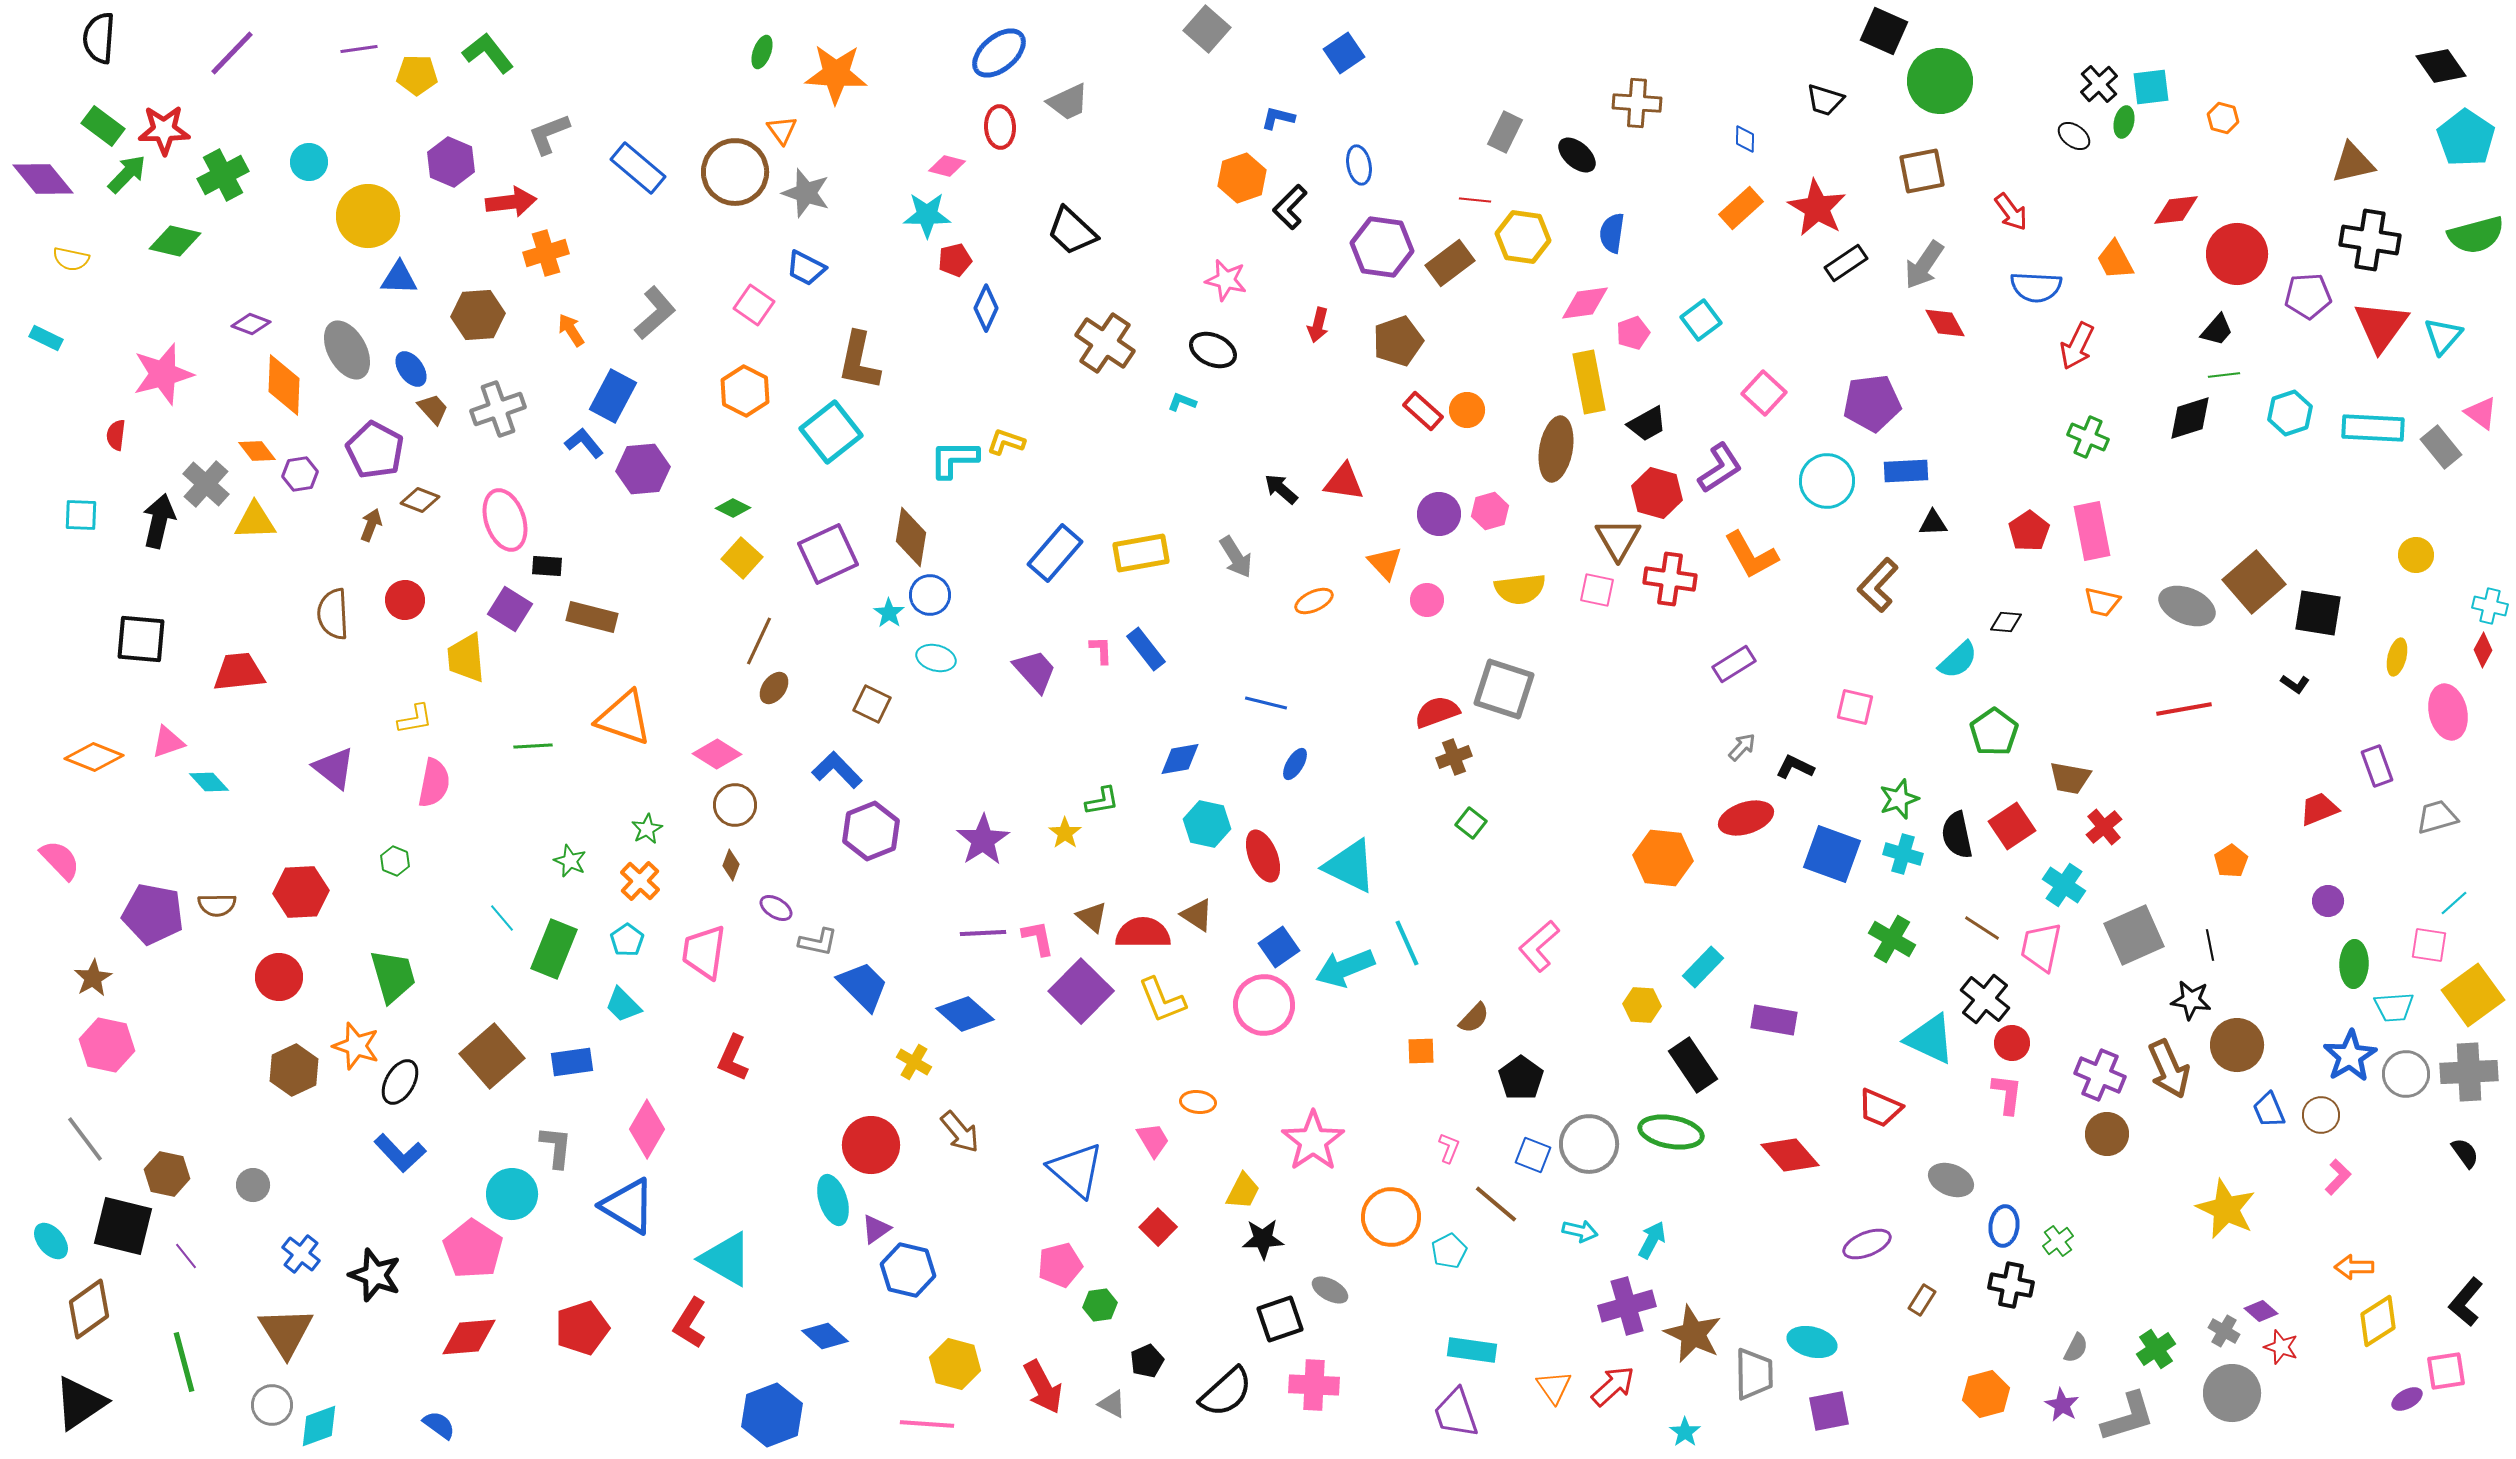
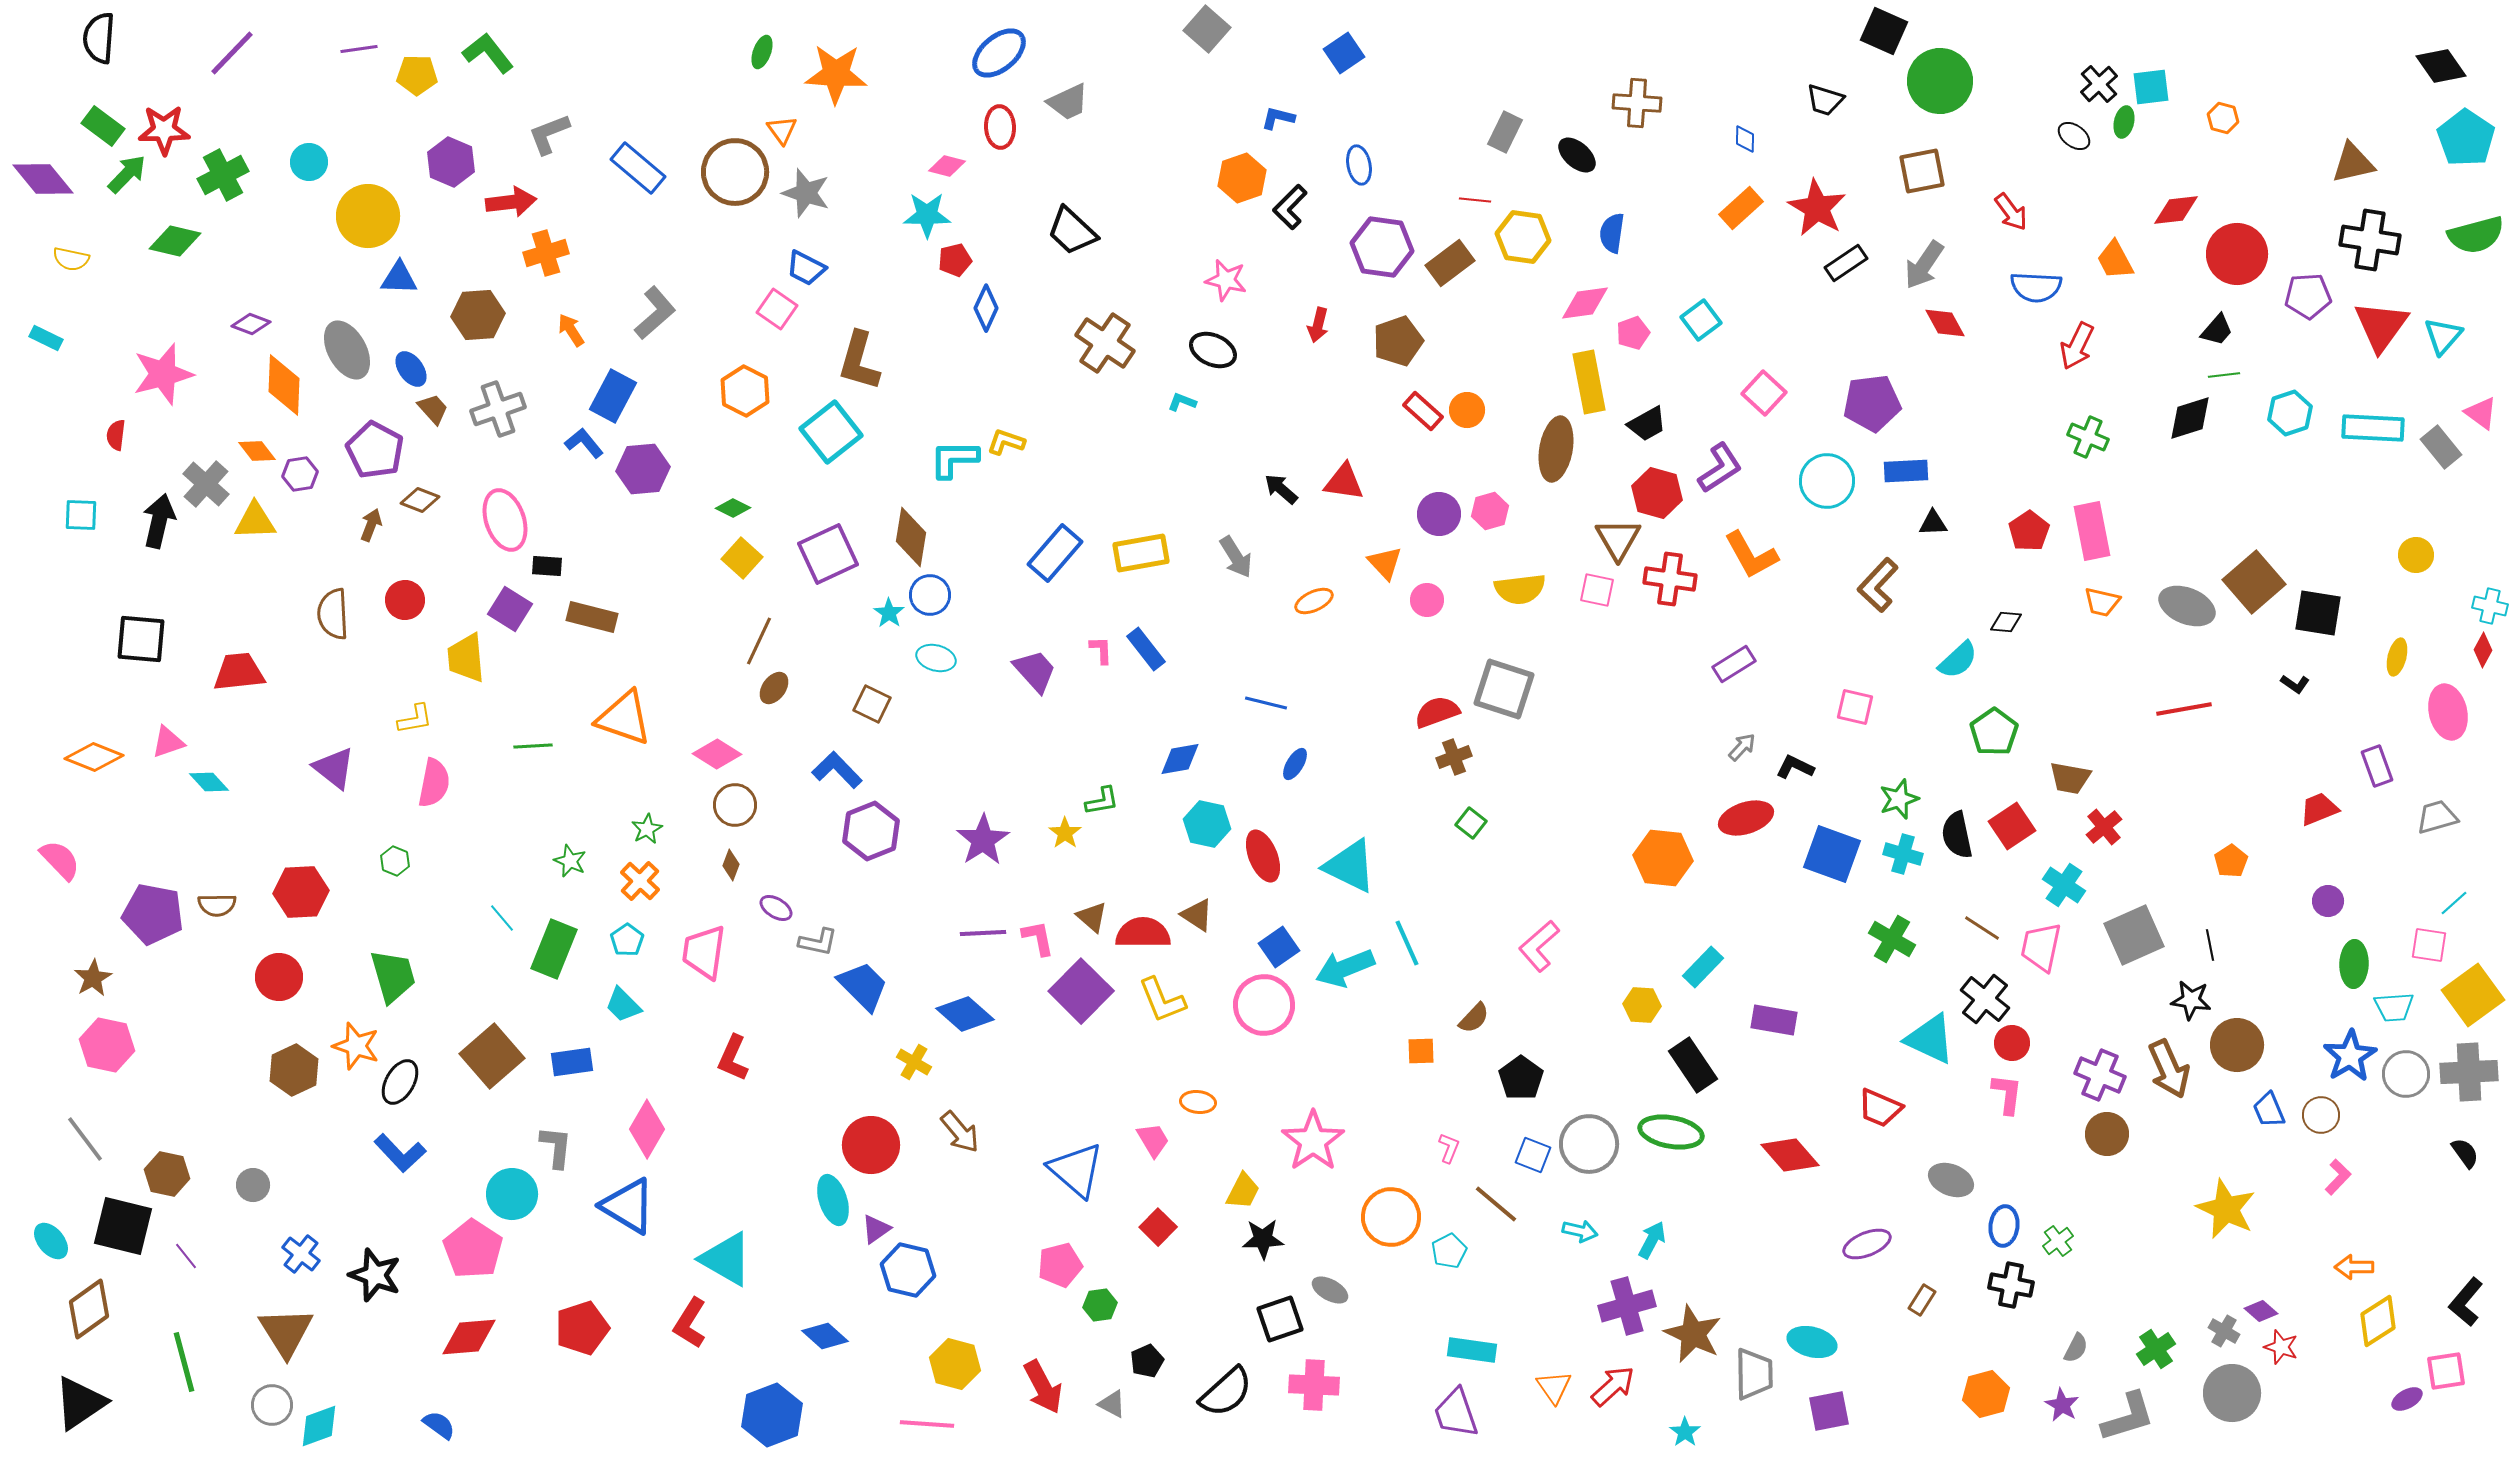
pink square at (754, 305): moved 23 px right, 4 px down
brown L-shape at (859, 361): rotated 4 degrees clockwise
